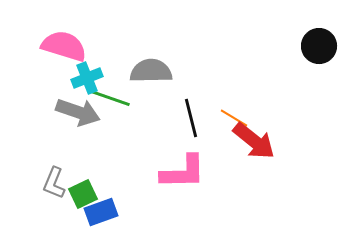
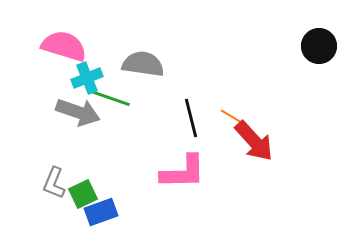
gray semicircle: moved 8 px left, 7 px up; rotated 9 degrees clockwise
red arrow: rotated 9 degrees clockwise
